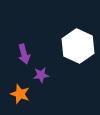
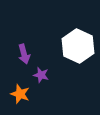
purple star: rotated 21 degrees clockwise
